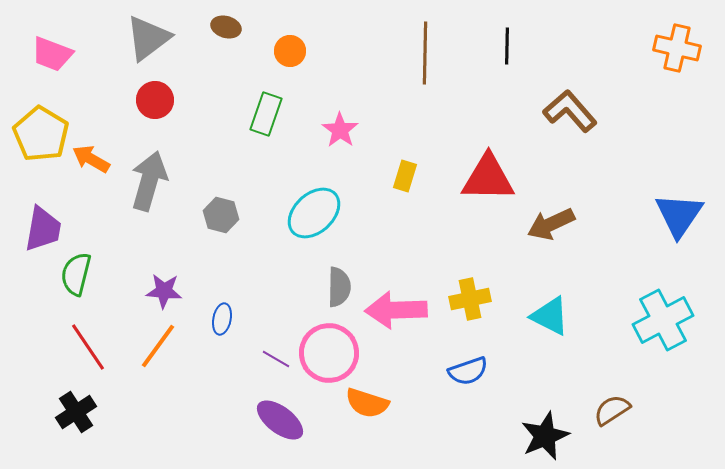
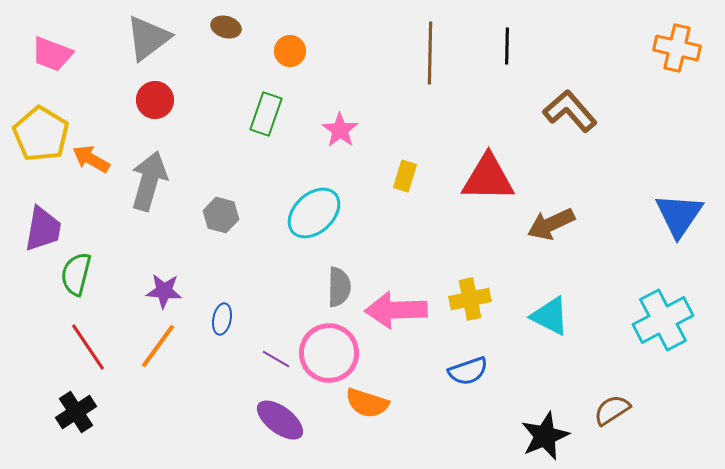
brown line: moved 5 px right
